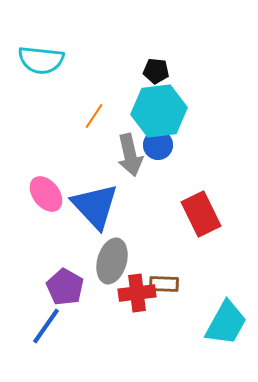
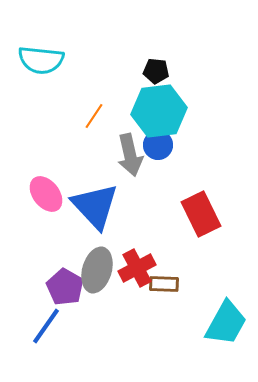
gray ellipse: moved 15 px left, 9 px down
red cross: moved 25 px up; rotated 21 degrees counterclockwise
